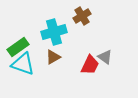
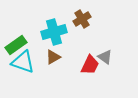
brown cross: moved 3 px down
green rectangle: moved 2 px left, 2 px up
cyan triangle: moved 2 px up
